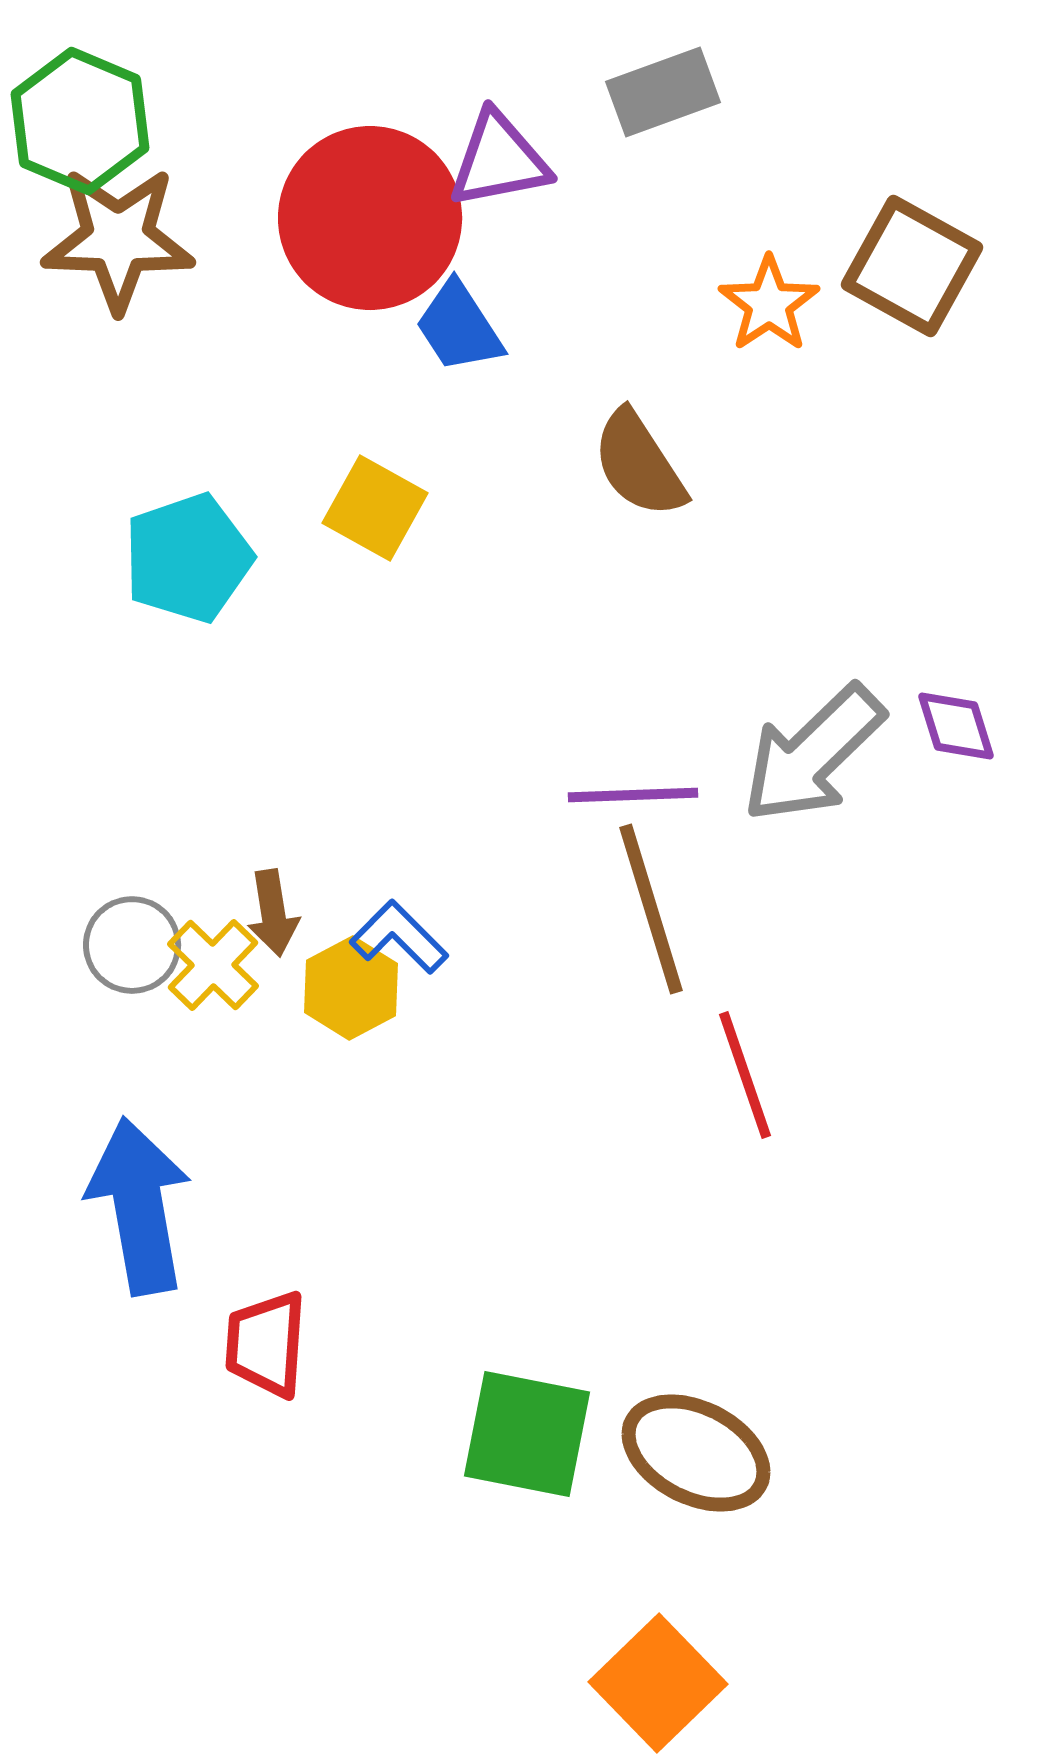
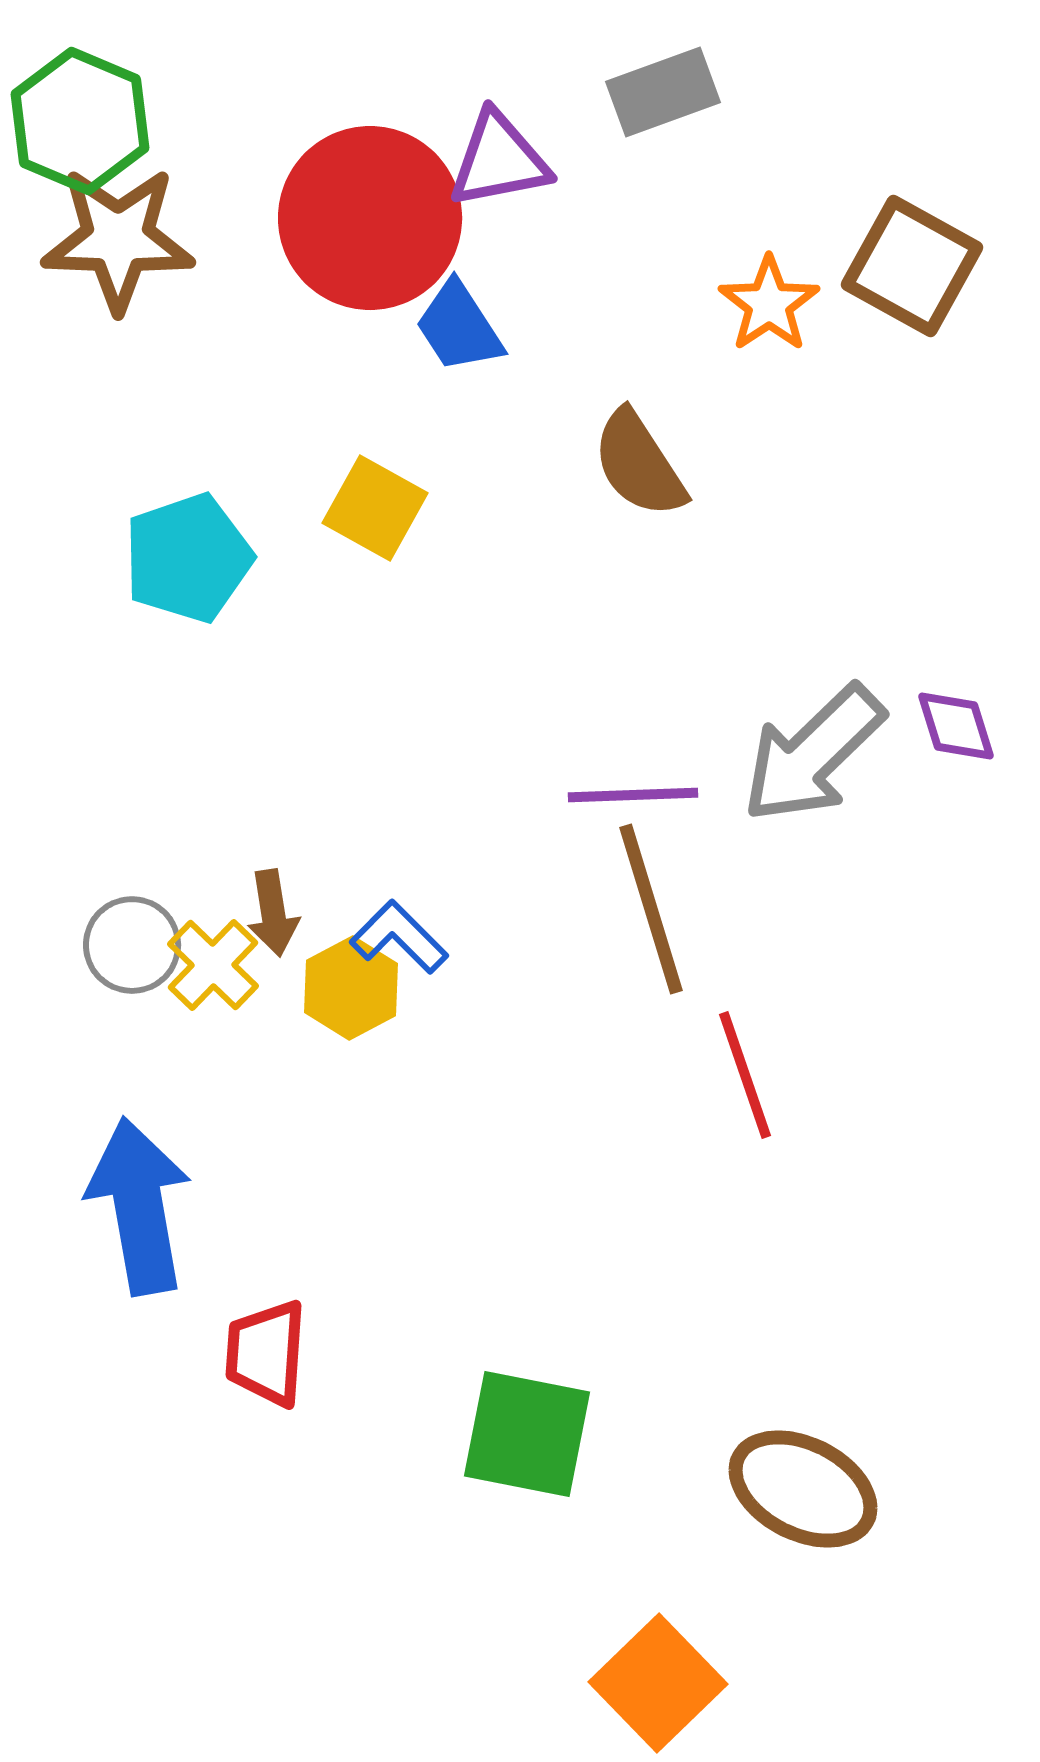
red trapezoid: moved 9 px down
brown ellipse: moved 107 px right, 36 px down
